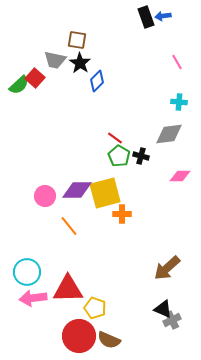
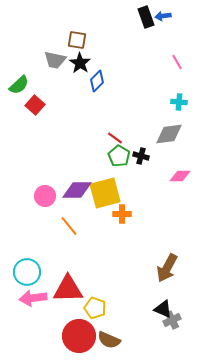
red square: moved 27 px down
brown arrow: rotated 20 degrees counterclockwise
